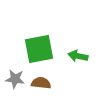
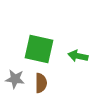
green square: rotated 24 degrees clockwise
brown semicircle: rotated 84 degrees clockwise
